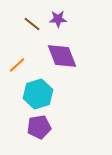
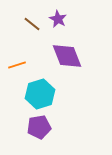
purple star: rotated 30 degrees clockwise
purple diamond: moved 5 px right
orange line: rotated 24 degrees clockwise
cyan hexagon: moved 2 px right
